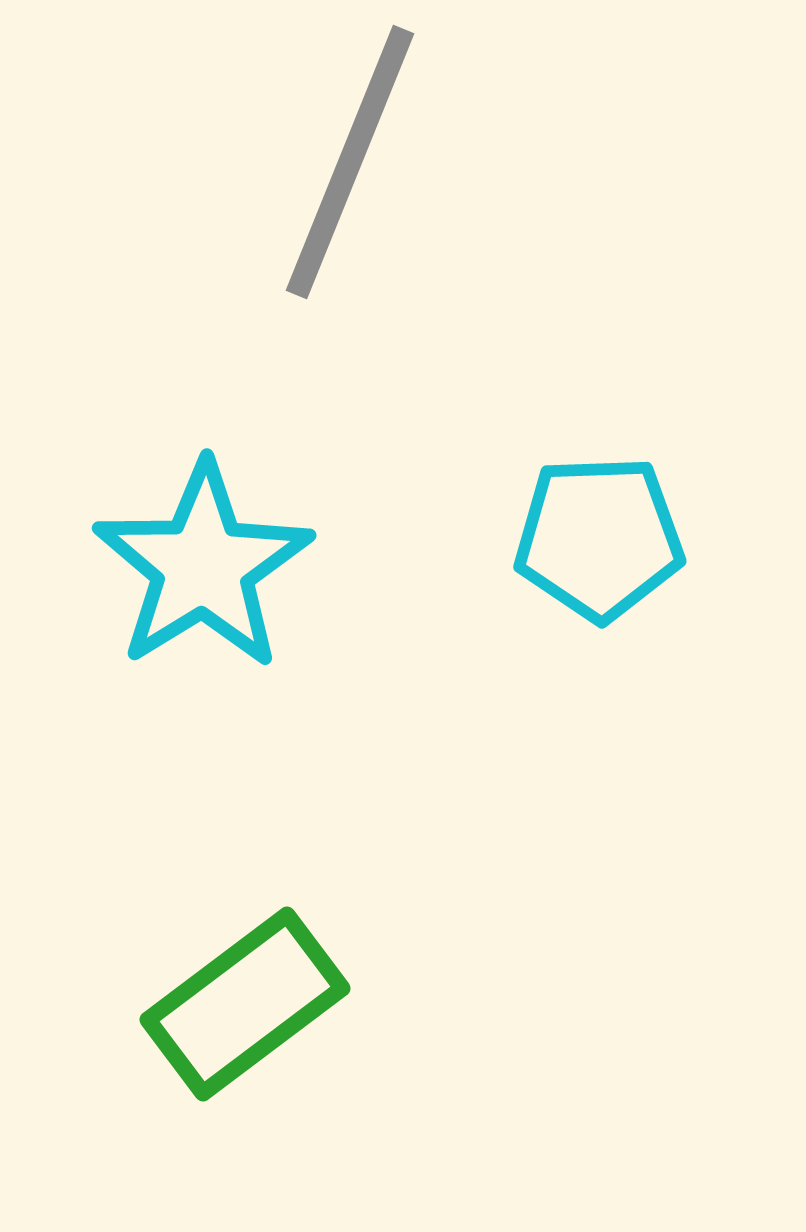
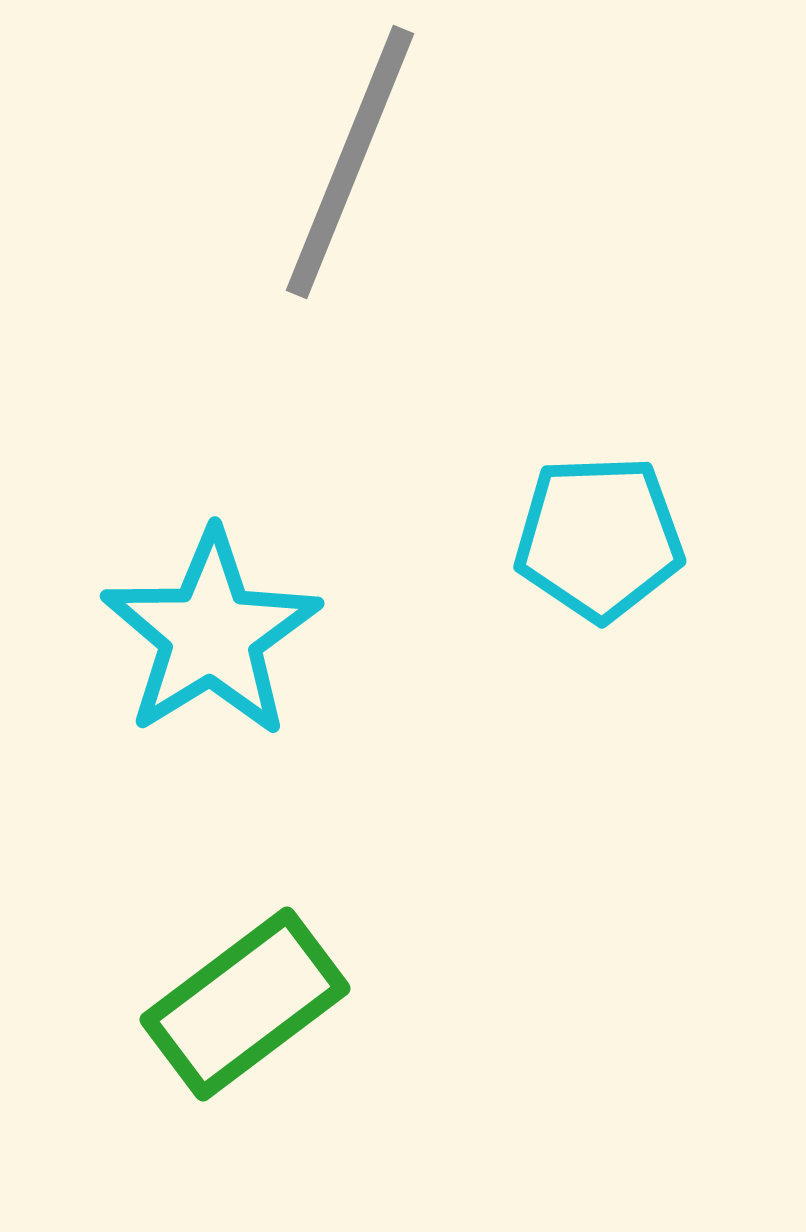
cyan star: moved 8 px right, 68 px down
